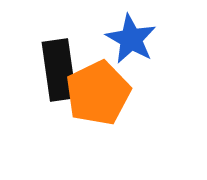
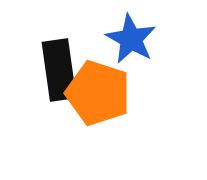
orange pentagon: rotated 28 degrees counterclockwise
